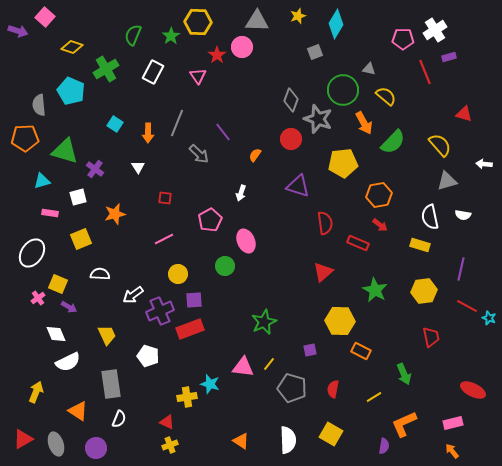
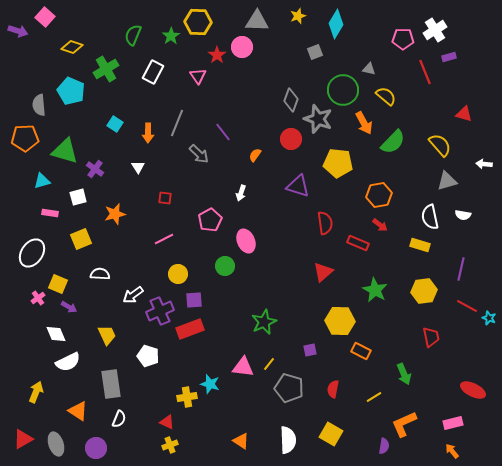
yellow pentagon at (343, 163): moved 5 px left; rotated 12 degrees clockwise
gray pentagon at (292, 388): moved 3 px left
